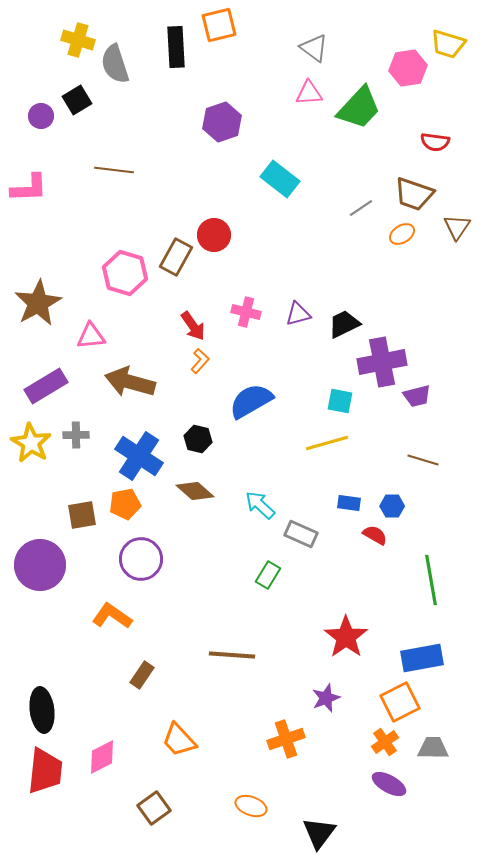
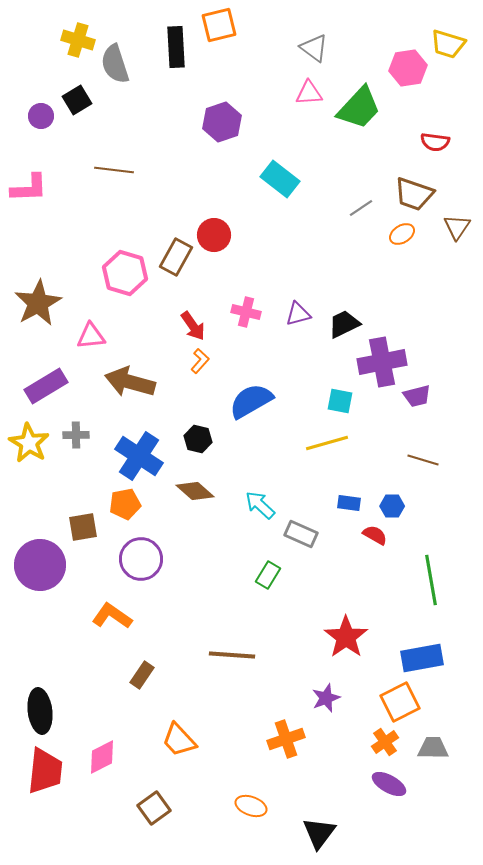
yellow star at (31, 443): moved 2 px left
brown square at (82, 515): moved 1 px right, 12 px down
black ellipse at (42, 710): moved 2 px left, 1 px down
